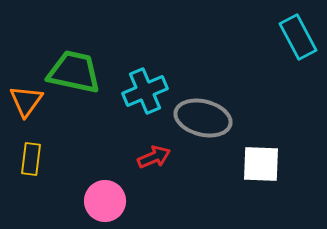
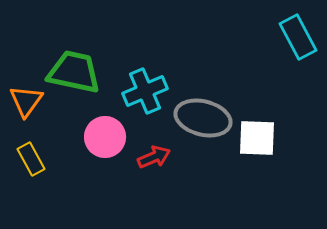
yellow rectangle: rotated 36 degrees counterclockwise
white square: moved 4 px left, 26 px up
pink circle: moved 64 px up
